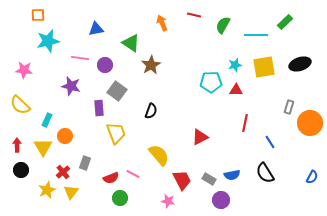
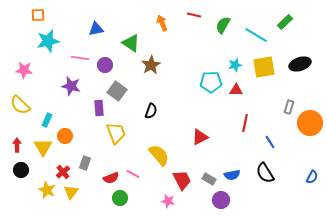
cyan line at (256, 35): rotated 30 degrees clockwise
yellow star at (47, 190): rotated 24 degrees counterclockwise
